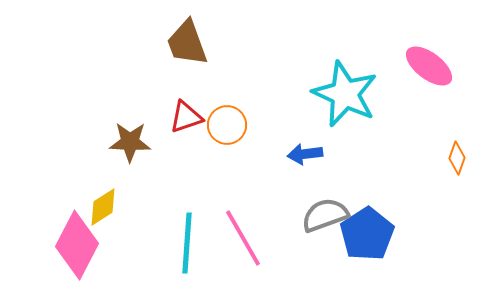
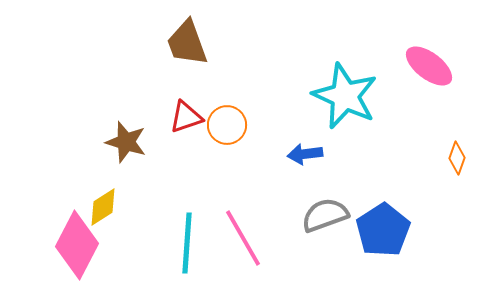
cyan star: moved 2 px down
brown star: moved 4 px left; rotated 15 degrees clockwise
blue pentagon: moved 16 px right, 4 px up
